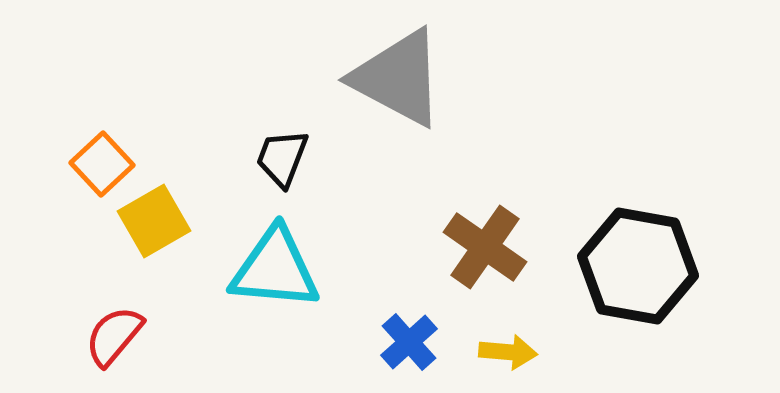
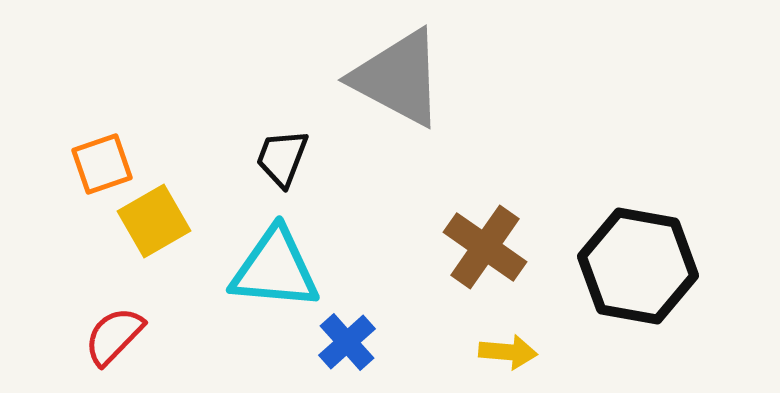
orange square: rotated 24 degrees clockwise
red semicircle: rotated 4 degrees clockwise
blue cross: moved 62 px left
